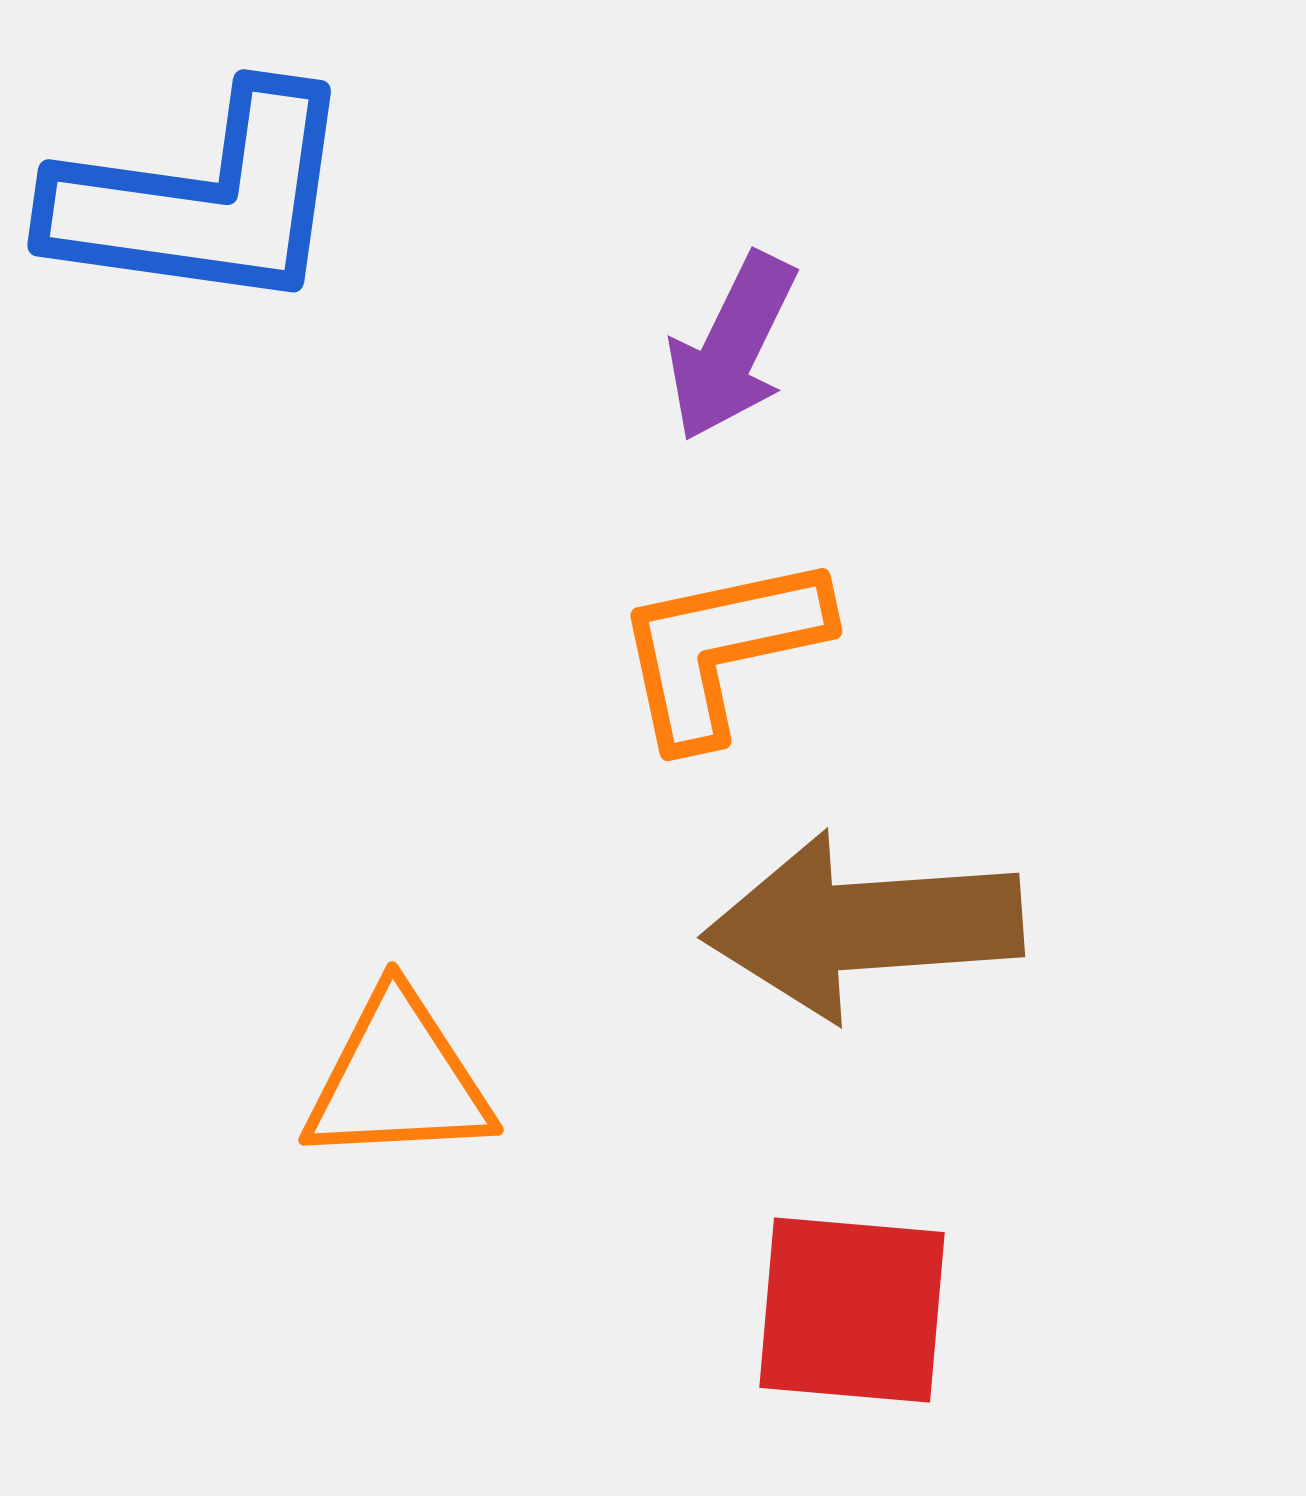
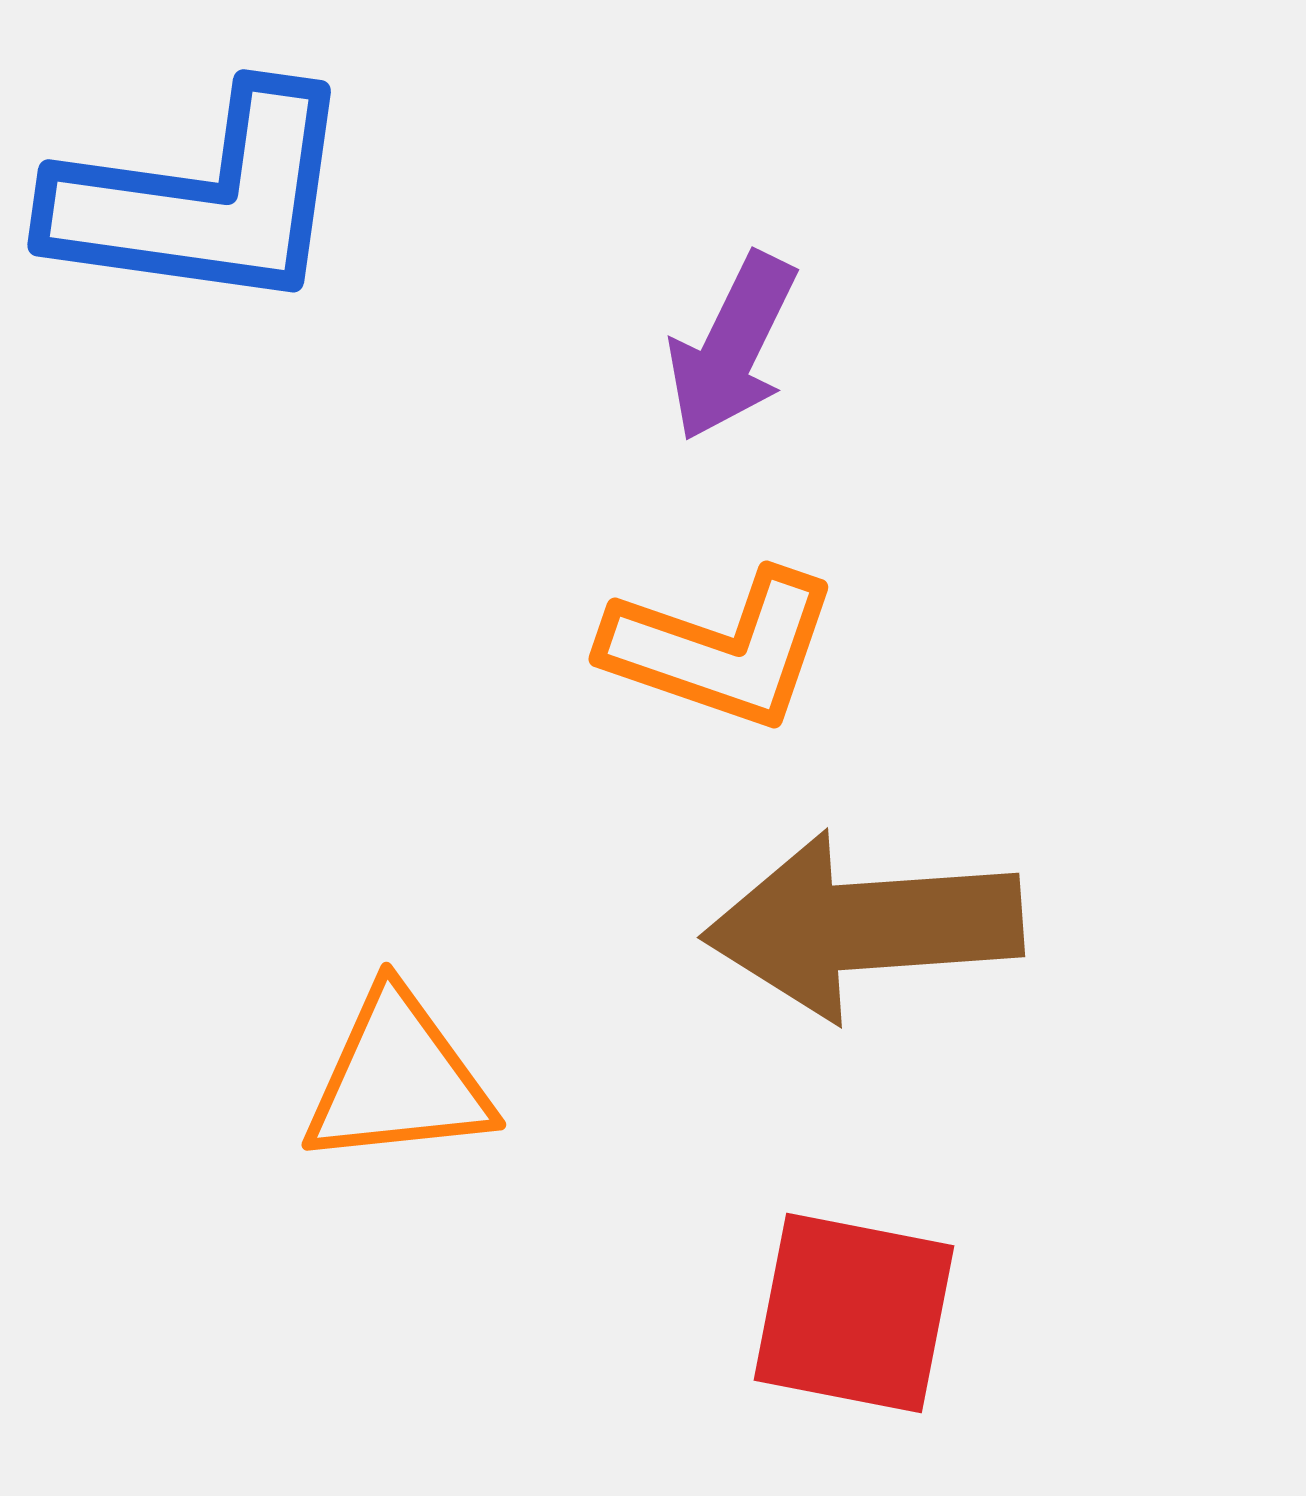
orange L-shape: rotated 149 degrees counterclockwise
orange triangle: rotated 3 degrees counterclockwise
red square: moved 2 px right, 3 px down; rotated 6 degrees clockwise
